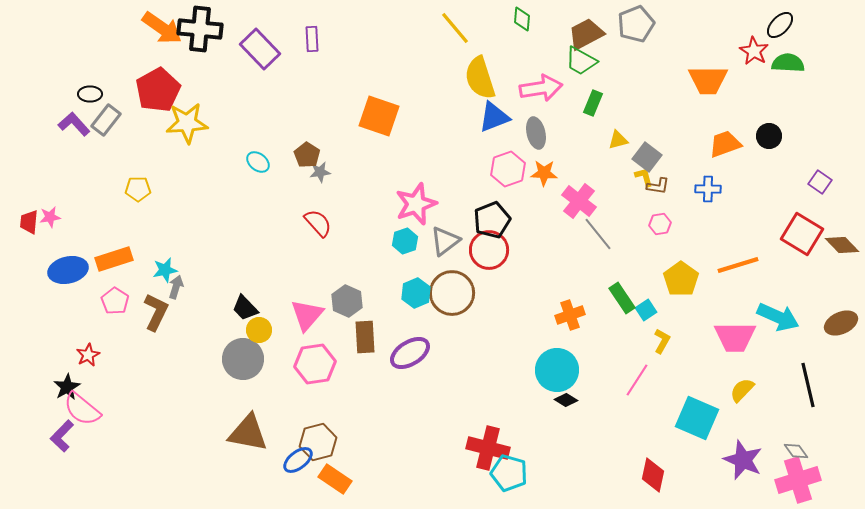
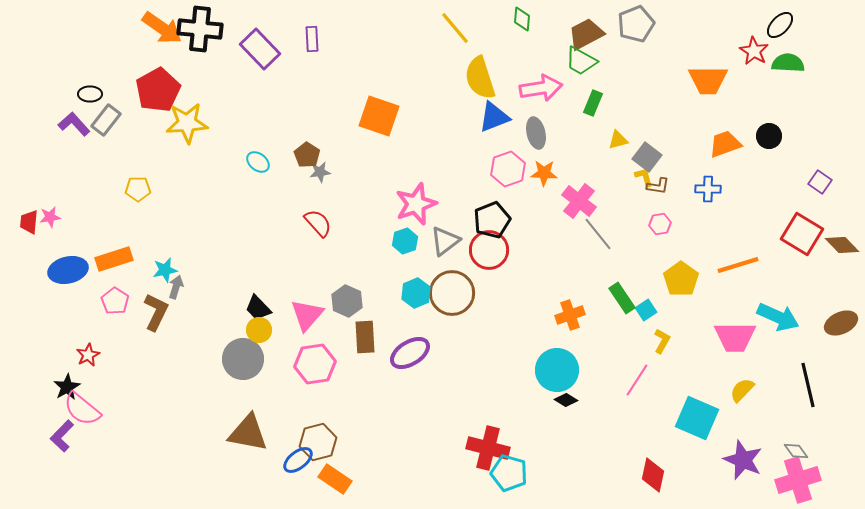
black trapezoid at (245, 308): moved 13 px right
